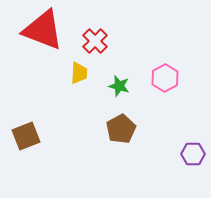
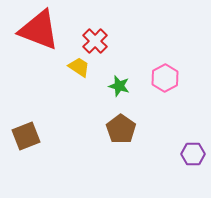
red triangle: moved 4 px left
yellow trapezoid: moved 6 px up; rotated 60 degrees counterclockwise
brown pentagon: rotated 8 degrees counterclockwise
